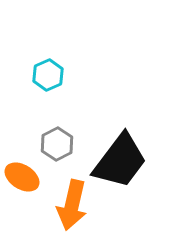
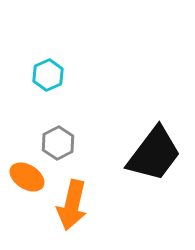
gray hexagon: moved 1 px right, 1 px up
black trapezoid: moved 34 px right, 7 px up
orange ellipse: moved 5 px right
